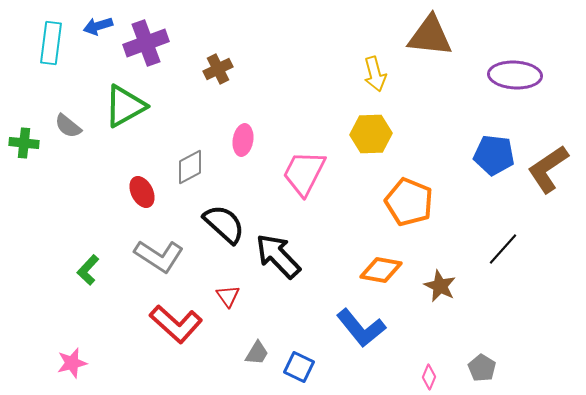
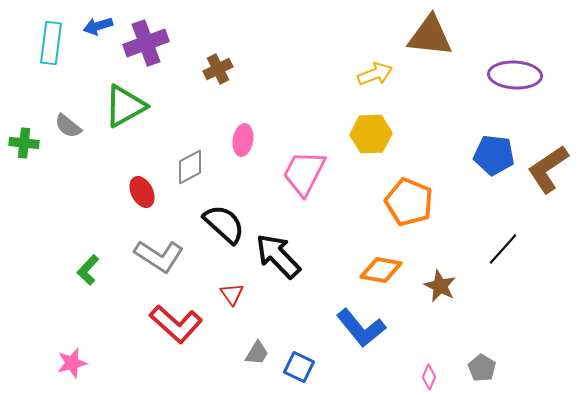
yellow arrow: rotated 96 degrees counterclockwise
red triangle: moved 4 px right, 2 px up
